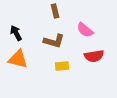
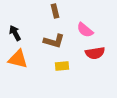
black arrow: moved 1 px left
red semicircle: moved 1 px right, 3 px up
